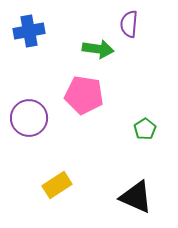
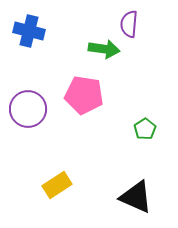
blue cross: rotated 24 degrees clockwise
green arrow: moved 6 px right
purple circle: moved 1 px left, 9 px up
